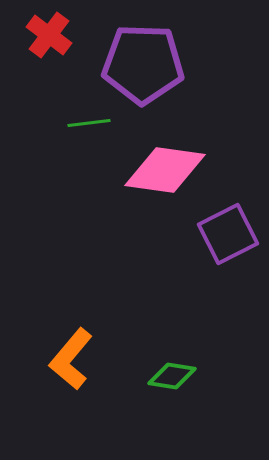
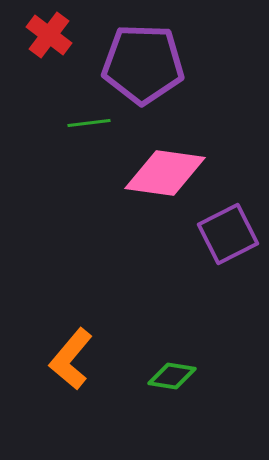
pink diamond: moved 3 px down
